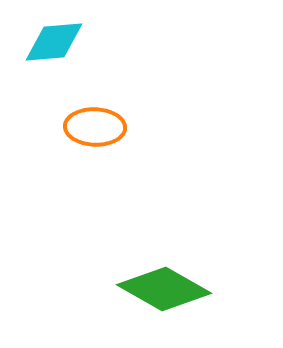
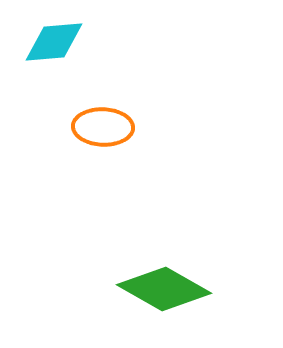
orange ellipse: moved 8 px right
